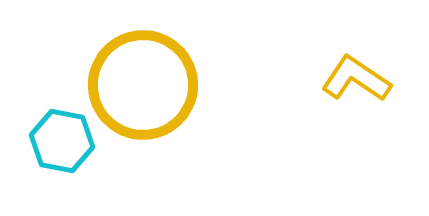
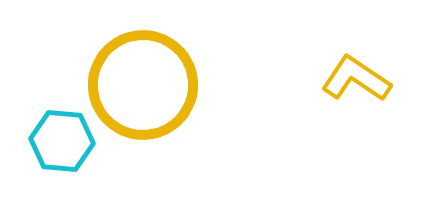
cyan hexagon: rotated 6 degrees counterclockwise
